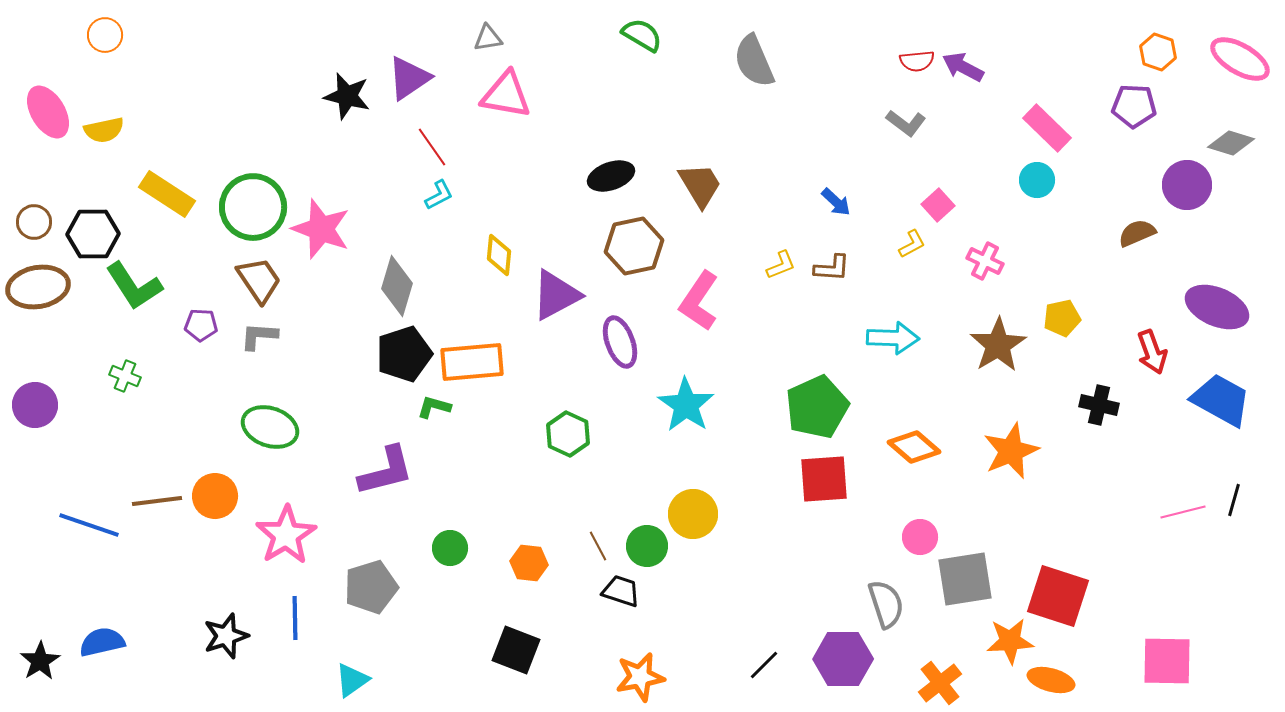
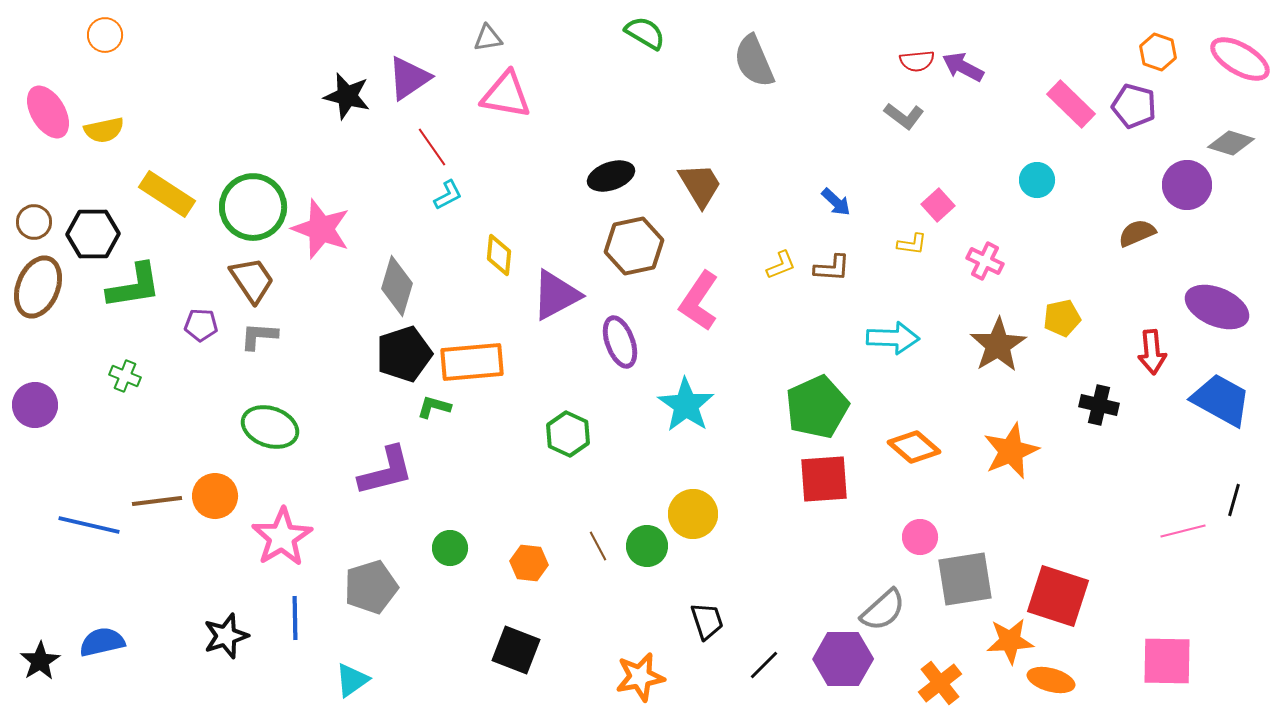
green semicircle at (642, 35): moved 3 px right, 2 px up
purple pentagon at (1134, 106): rotated 12 degrees clockwise
gray L-shape at (906, 123): moved 2 px left, 7 px up
pink rectangle at (1047, 128): moved 24 px right, 24 px up
cyan L-shape at (439, 195): moved 9 px right
yellow L-shape at (912, 244): rotated 36 degrees clockwise
brown trapezoid at (259, 280): moved 7 px left
green L-shape at (134, 286): rotated 66 degrees counterclockwise
brown ellipse at (38, 287): rotated 58 degrees counterclockwise
red arrow at (1152, 352): rotated 15 degrees clockwise
pink line at (1183, 512): moved 19 px down
blue line at (89, 525): rotated 6 degrees counterclockwise
pink star at (286, 535): moved 4 px left, 2 px down
black trapezoid at (621, 591): moved 86 px right, 30 px down; rotated 54 degrees clockwise
gray semicircle at (886, 604): moved 3 px left, 6 px down; rotated 66 degrees clockwise
